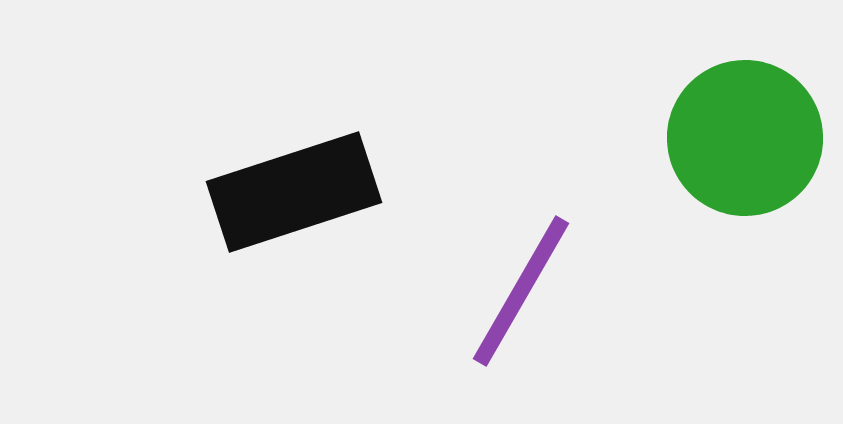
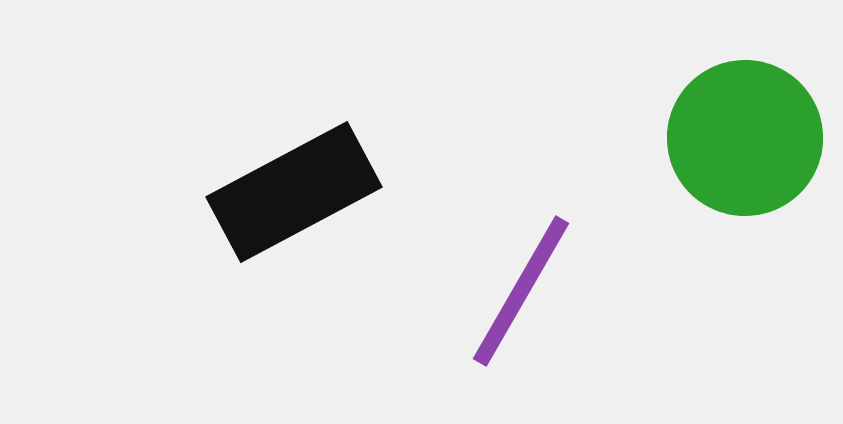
black rectangle: rotated 10 degrees counterclockwise
